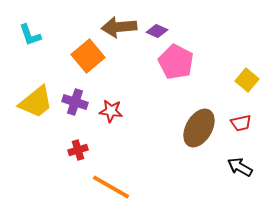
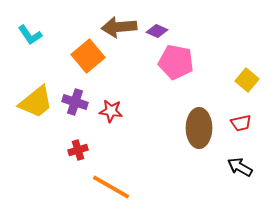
cyan L-shape: rotated 15 degrees counterclockwise
pink pentagon: rotated 16 degrees counterclockwise
brown ellipse: rotated 30 degrees counterclockwise
